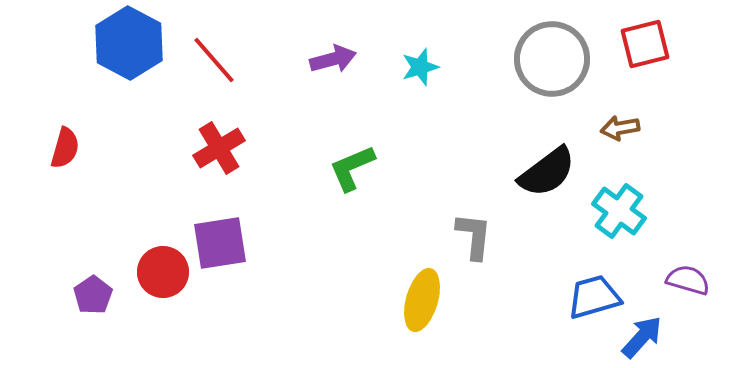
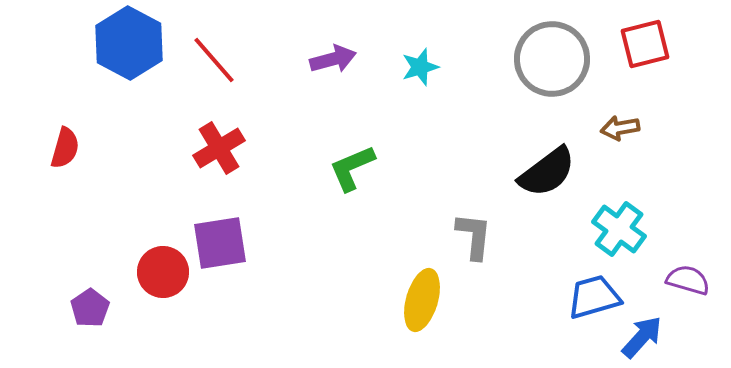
cyan cross: moved 18 px down
purple pentagon: moved 3 px left, 13 px down
